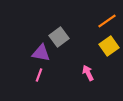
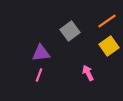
gray square: moved 11 px right, 6 px up
purple triangle: rotated 18 degrees counterclockwise
